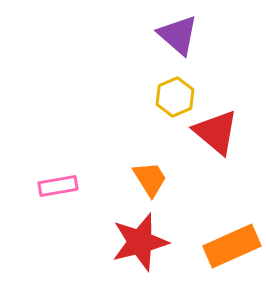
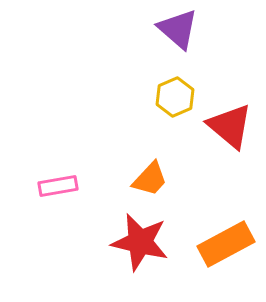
purple triangle: moved 6 px up
red triangle: moved 14 px right, 6 px up
orange trapezoid: rotated 75 degrees clockwise
red star: rotated 28 degrees clockwise
orange rectangle: moved 6 px left, 2 px up; rotated 4 degrees counterclockwise
